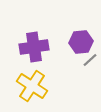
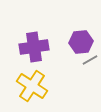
gray line: rotated 14 degrees clockwise
